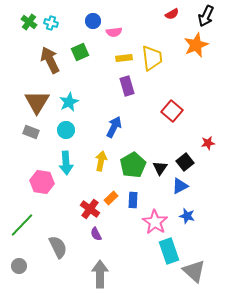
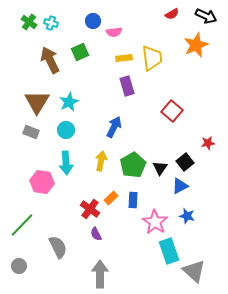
black arrow: rotated 90 degrees counterclockwise
